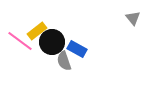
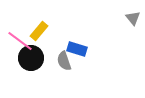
yellow rectangle: moved 2 px right; rotated 12 degrees counterclockwise
black circle: moved 21 px left, 16 px down
blue rectangle: rotated 12 degrees counterclockwise
